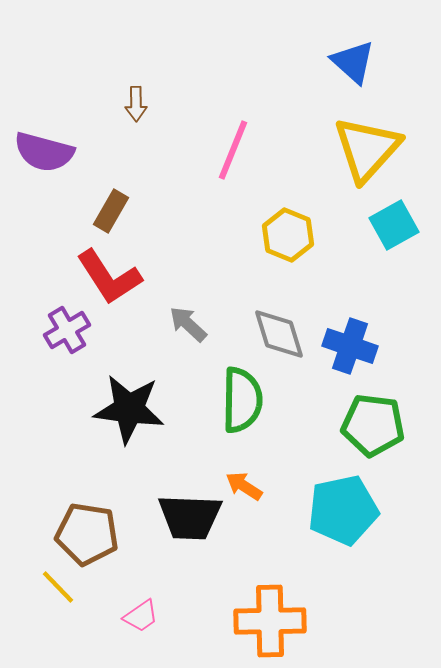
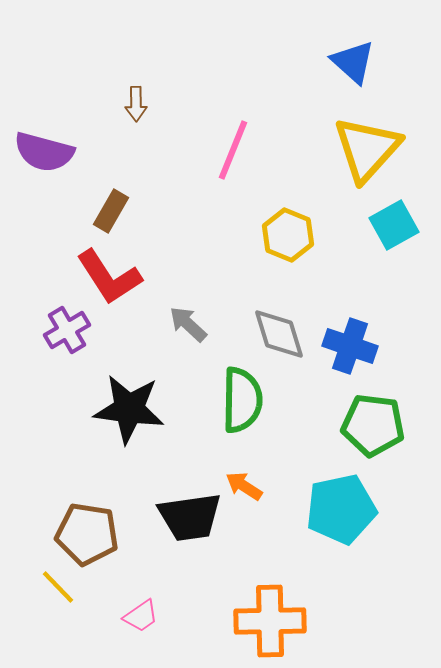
cyan pentagon: moved 2 px left, 1 px up
black trapezoid: rotated 10 degrees counterclockwise
